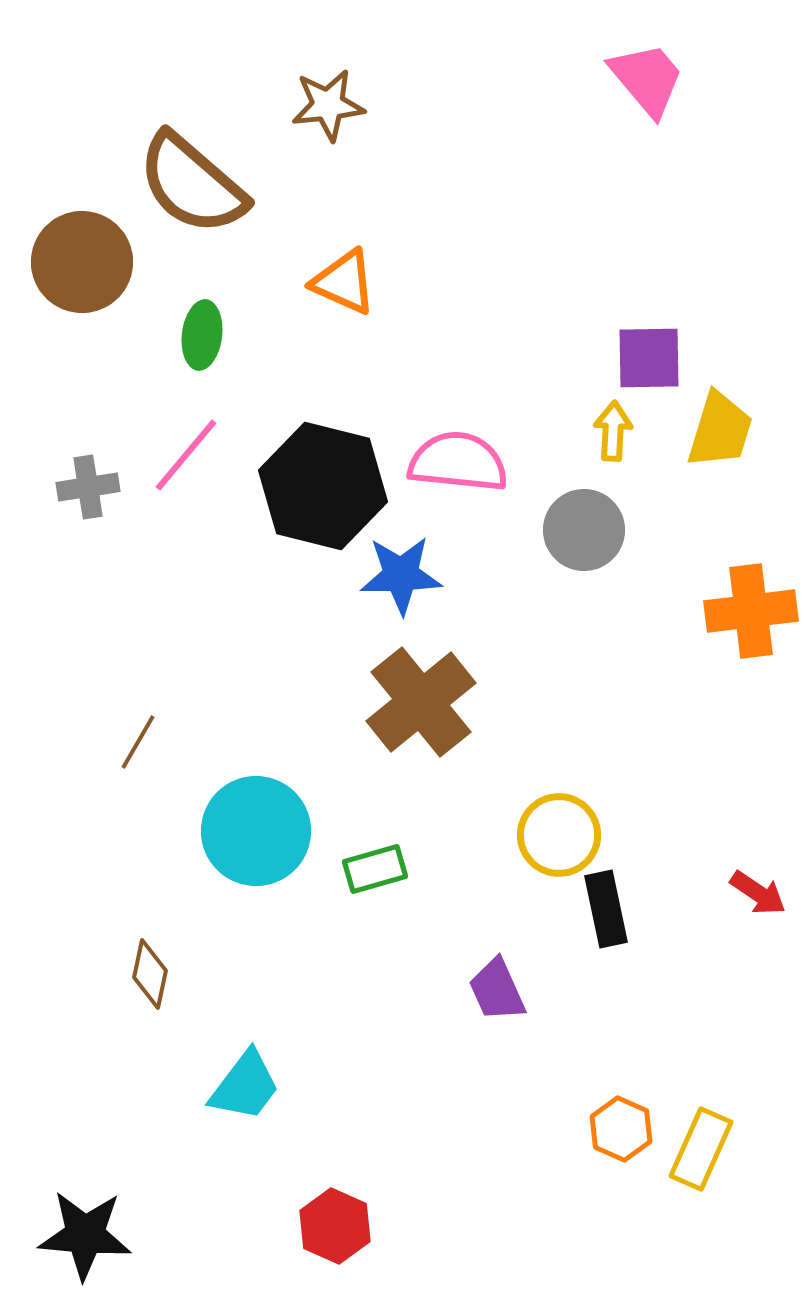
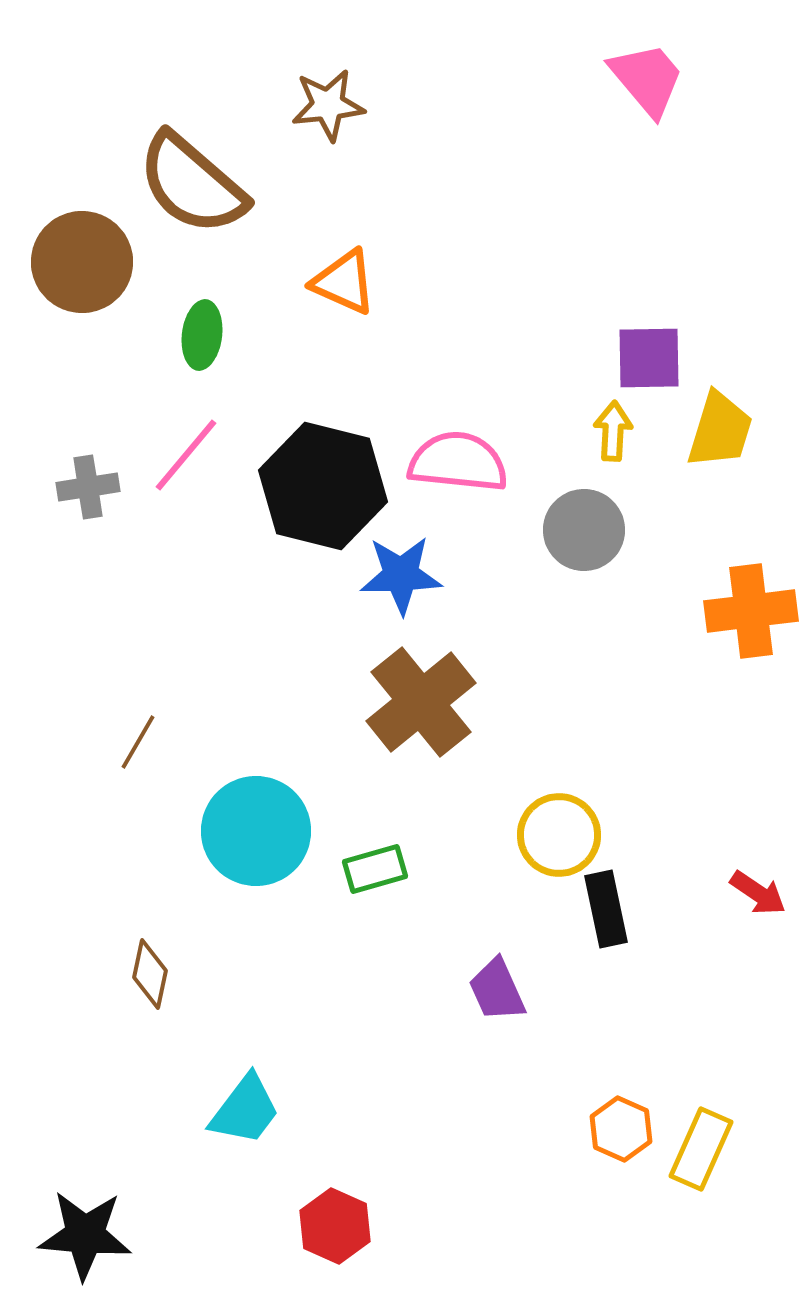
cyan trapezoid: moved 24 px down
